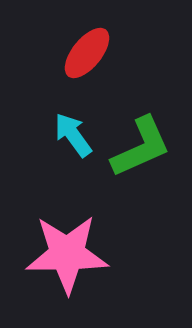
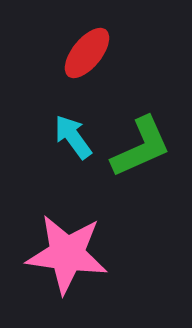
cyan arrow: moved 2 px down
pink star: rotated 8 degrees clockwise
